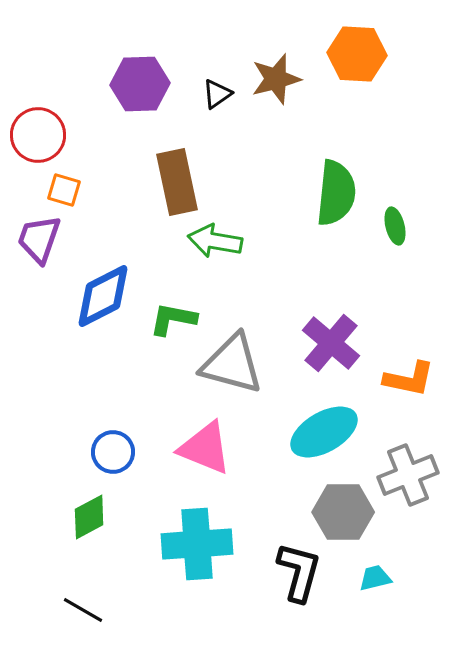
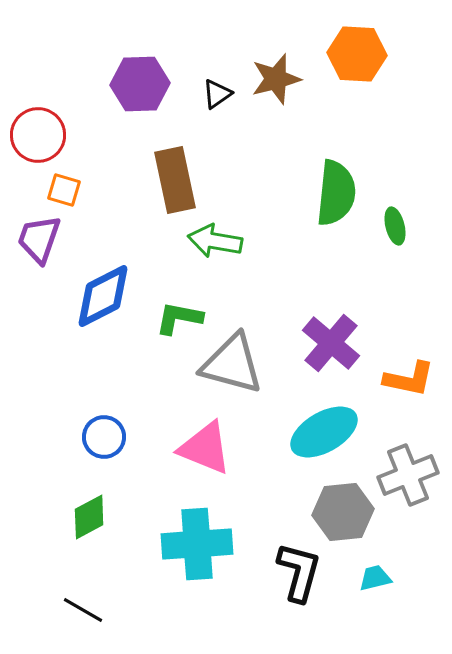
brown rectangle: moved 2 px left, 2 px up
green L-shape: moved 6 px right, 1 px up
blue circle: moved 9 px left, 15 px up
gray hexagon: rotated 6 degrees counterclockwise
